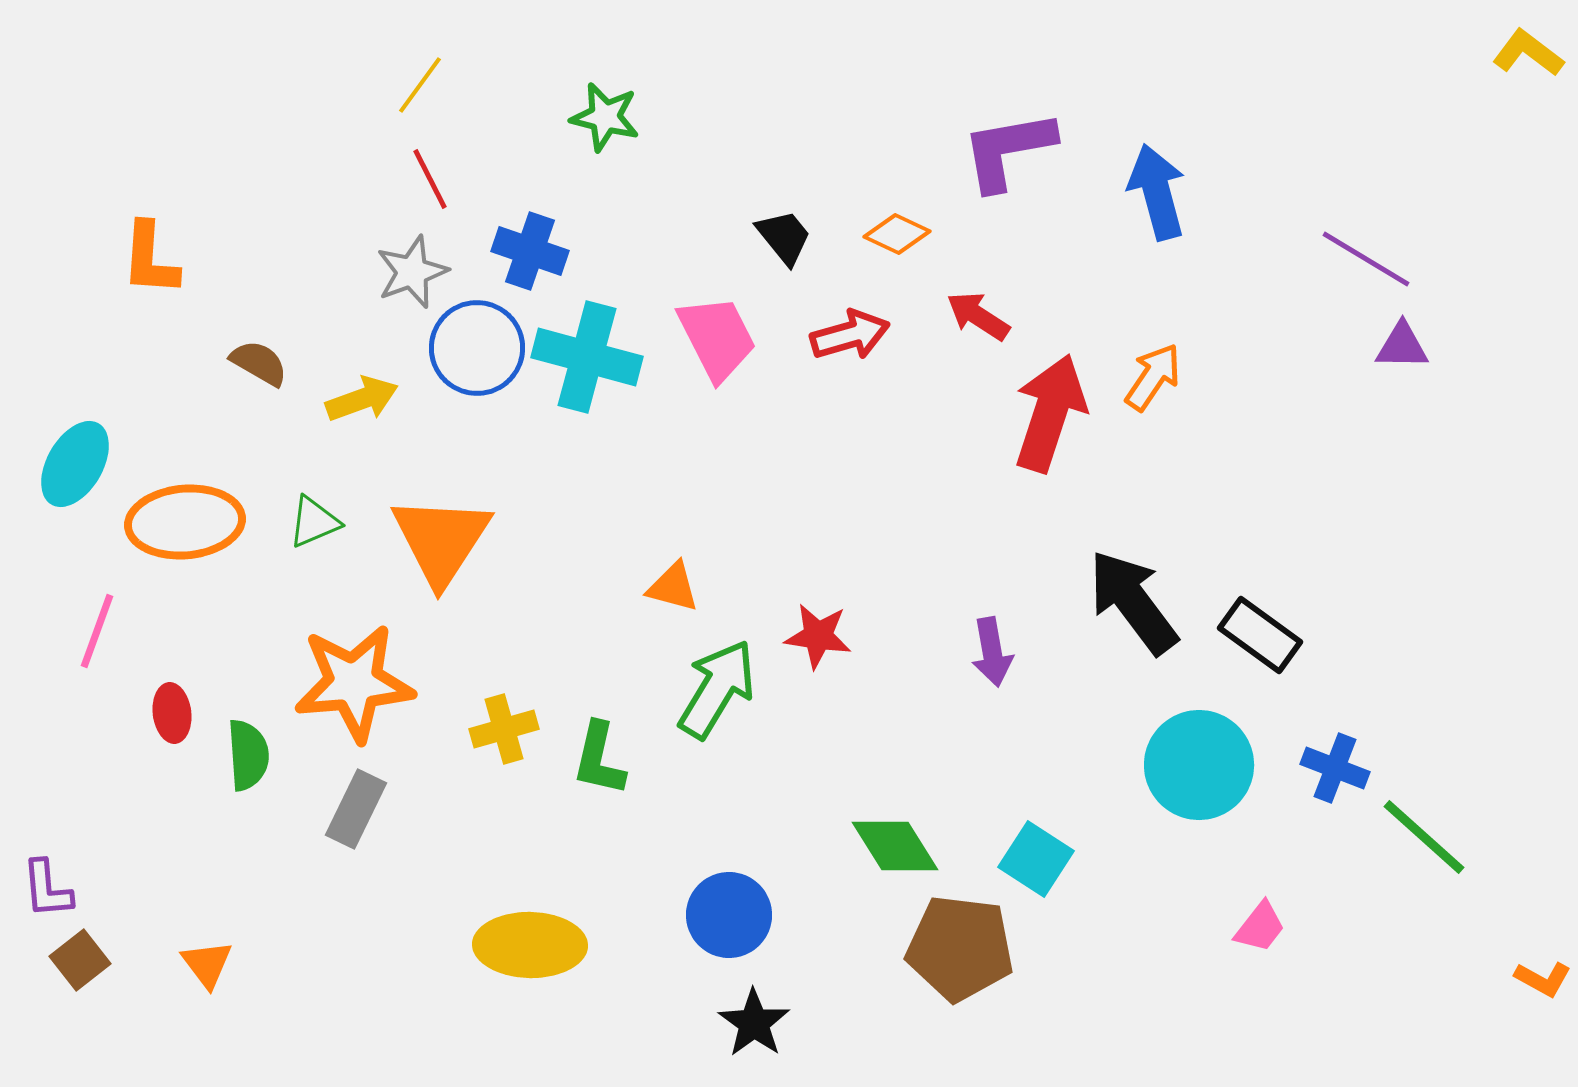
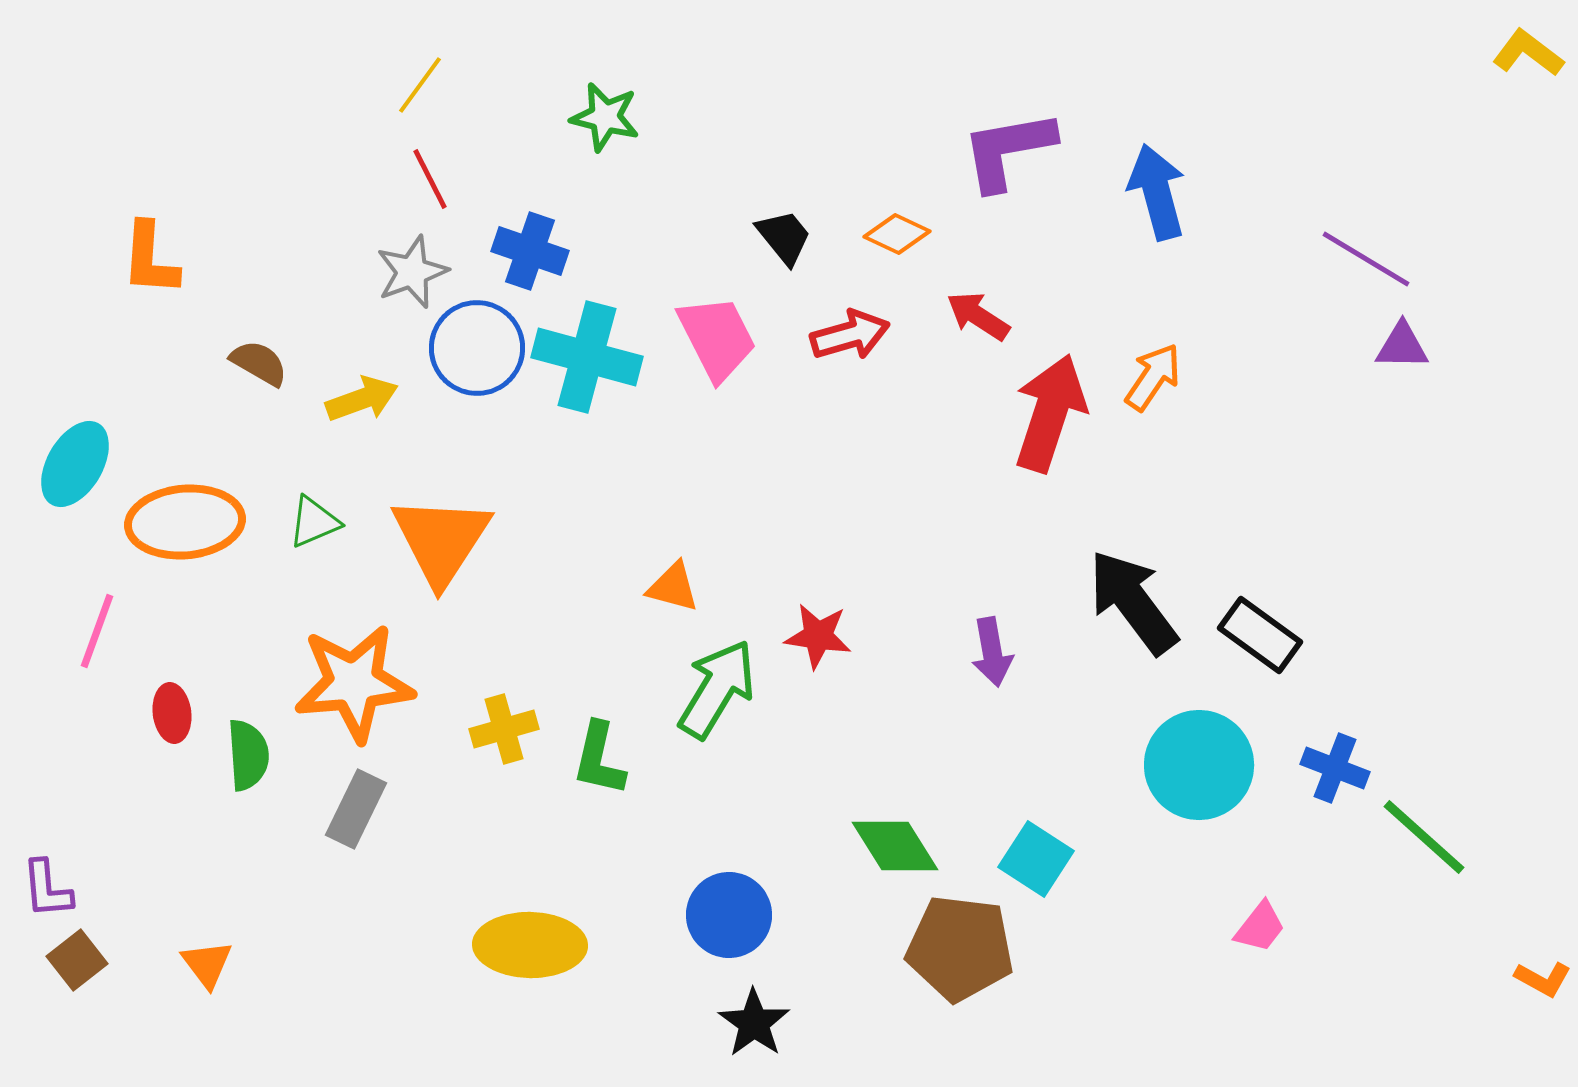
brown square at (80, 960): moved 3 px left
